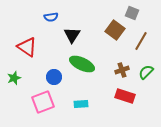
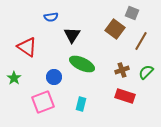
brown square: moved 1 px up
green star: rotated 16 degrees counterclockwise
cyan rectangle: rotated 72 degrees counterclockwise
